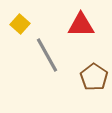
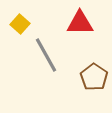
red triangle: moved 1 px left, 2 px up
gray line: moved 1 px left
